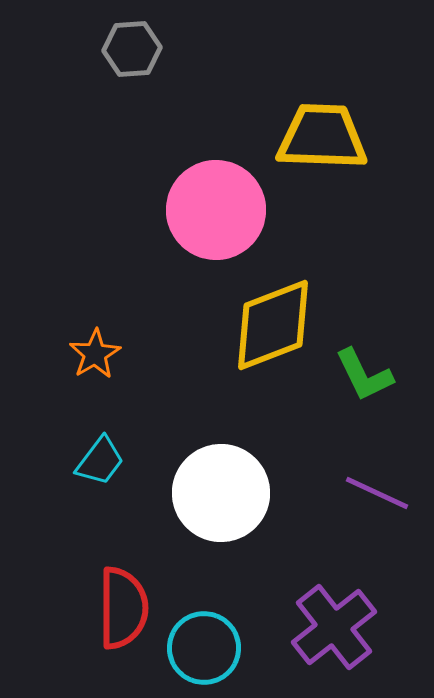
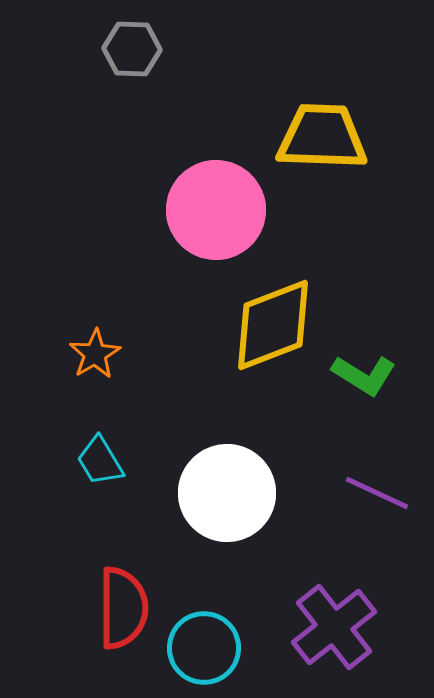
gray hexagon: rotated 6 degrees clockwise
green L-shape: rotated 32 degrees counterclockwise
cyan trapezoid: rotated 112 degrees clockwise
white circle: moved 6 px right
